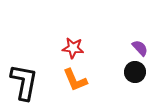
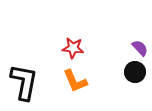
orange L-shape: moved 1 px down
